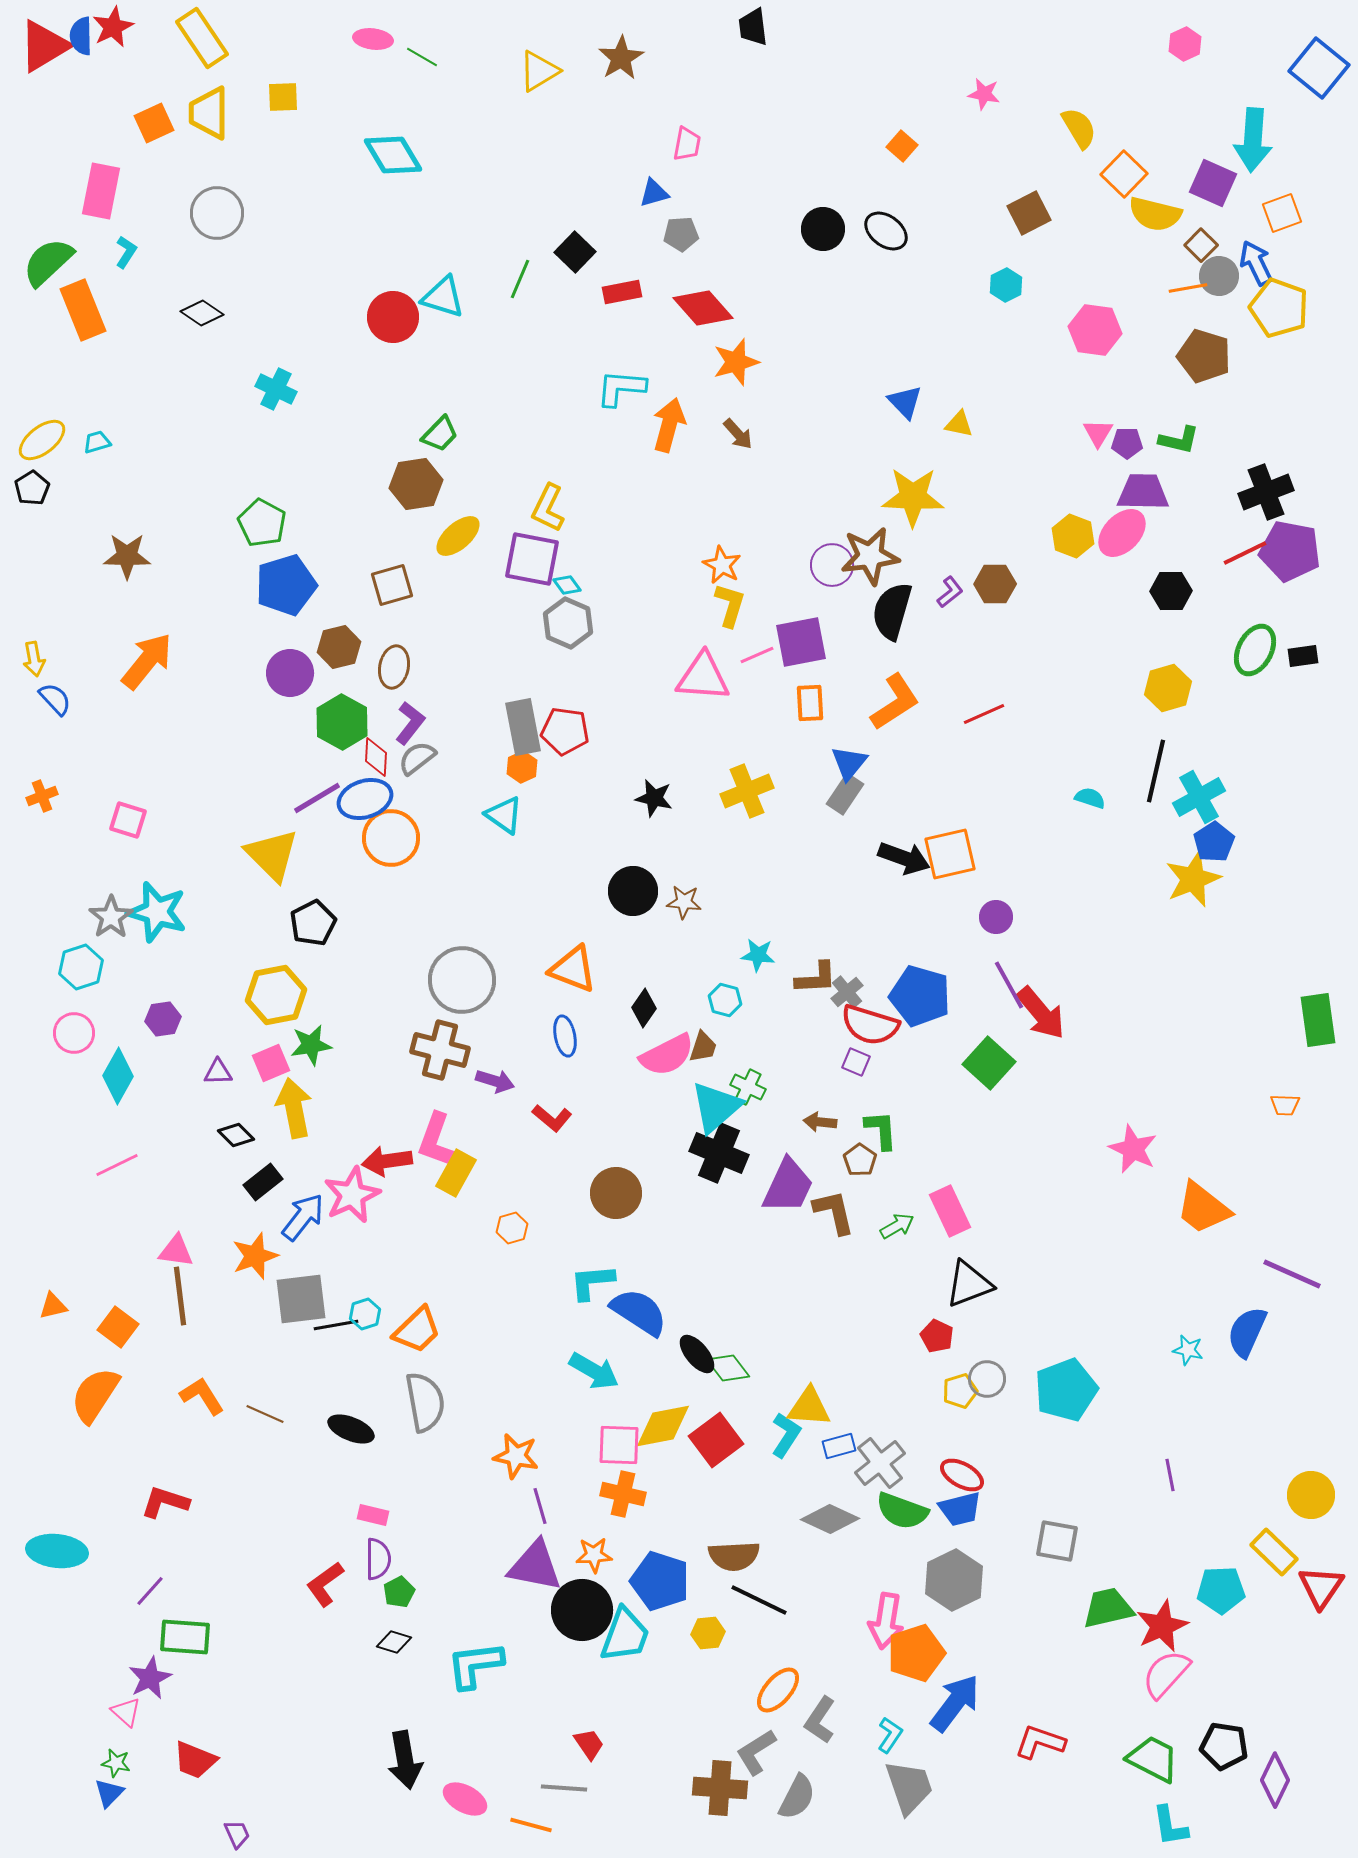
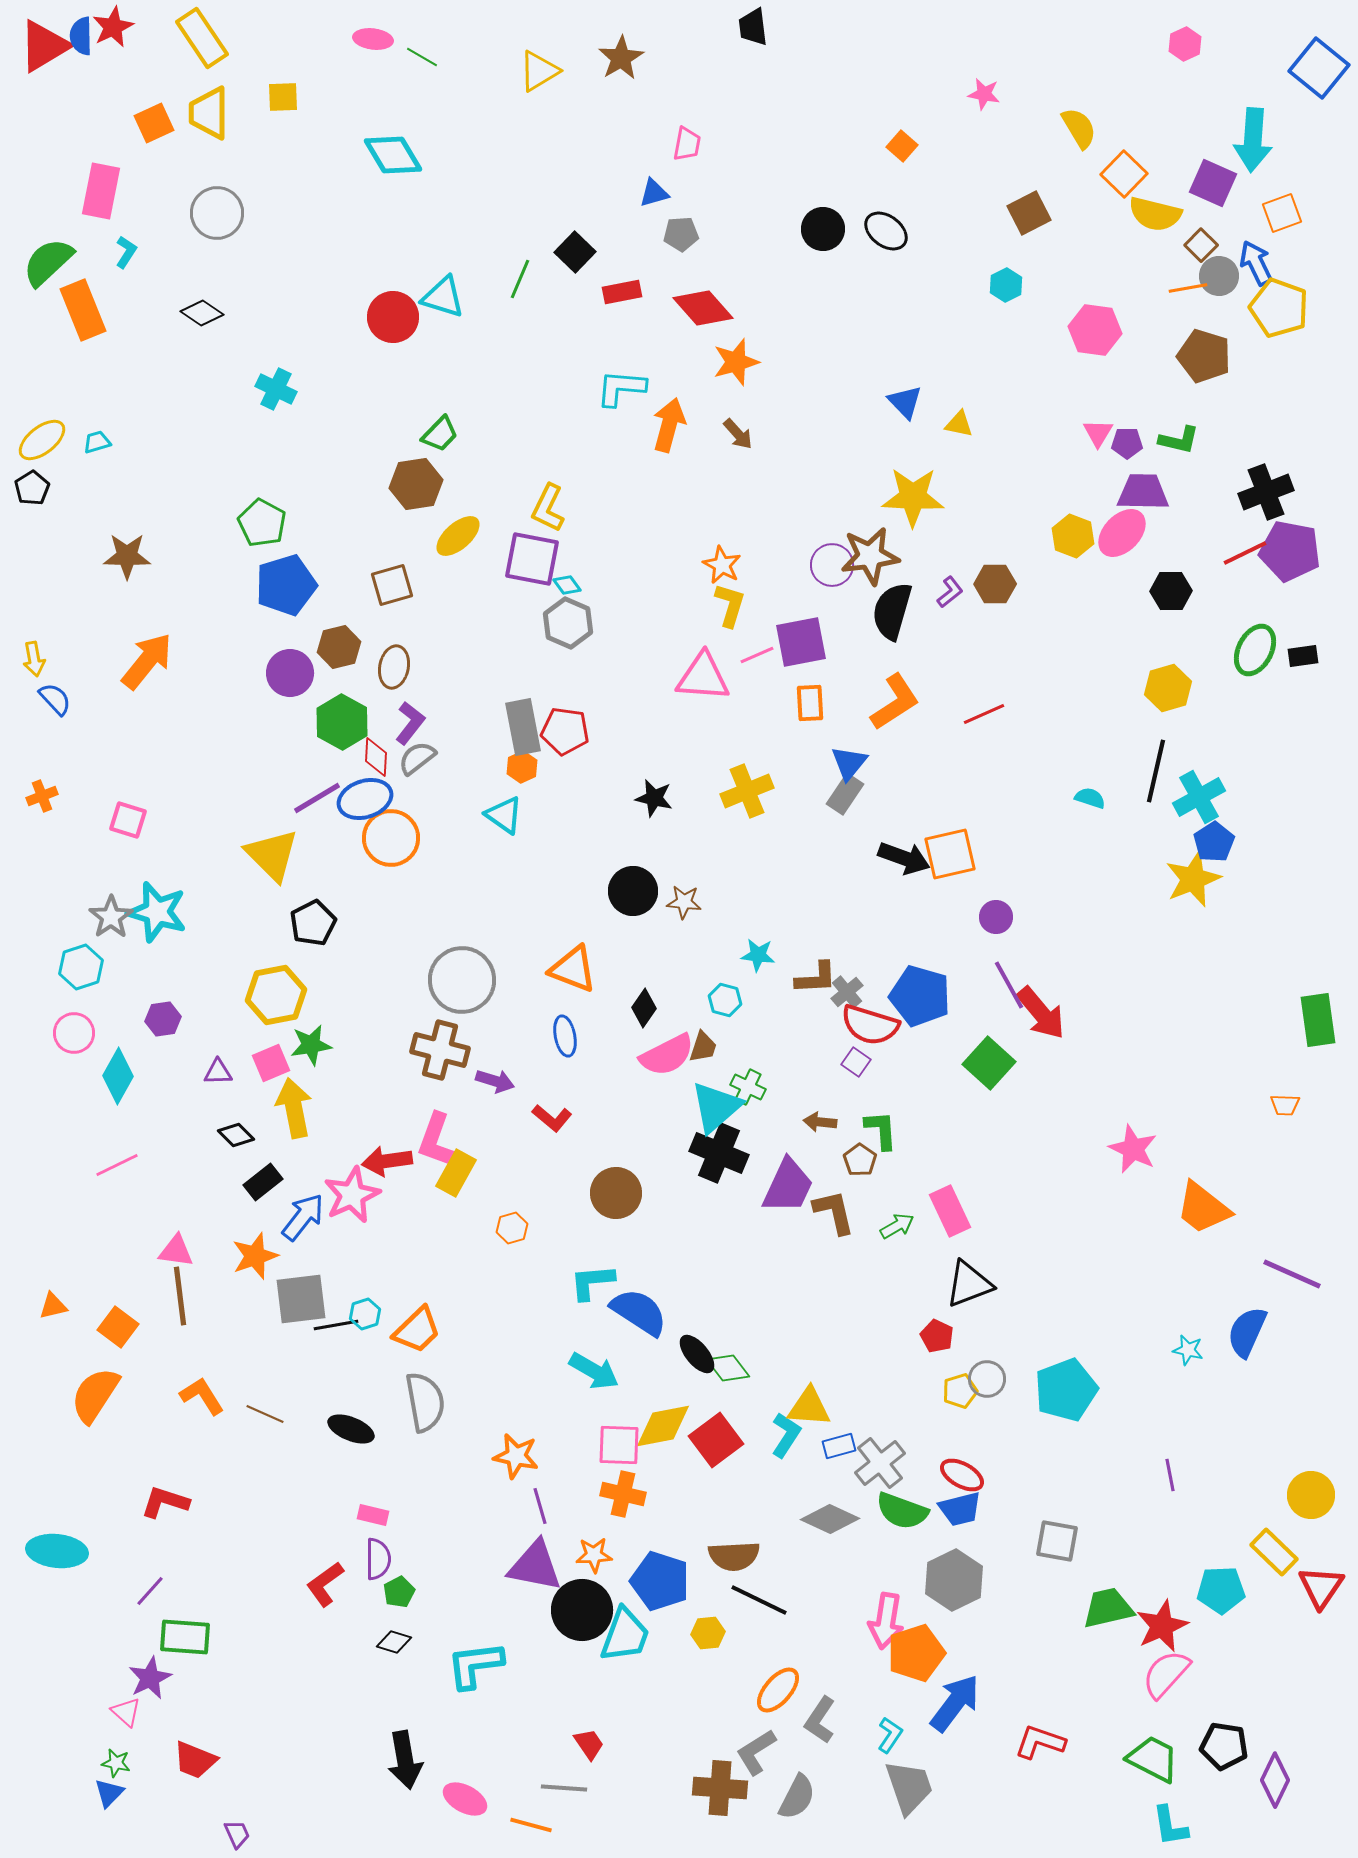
purple square at (856, 1062): rotated 12 degrees clockwise
